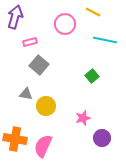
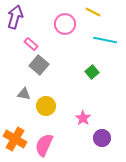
pink rectangle: moved 1 px right, 2 px down; rotated 56 degrees clockwise
green square: moved 4 px up
gray triangle: moved 2 px left
pink star: rotated 21 degrees counterclockwise
orange cross: rotated 20 degrees clockwise
pink semicircle: moved 1 px right, 1 px up
